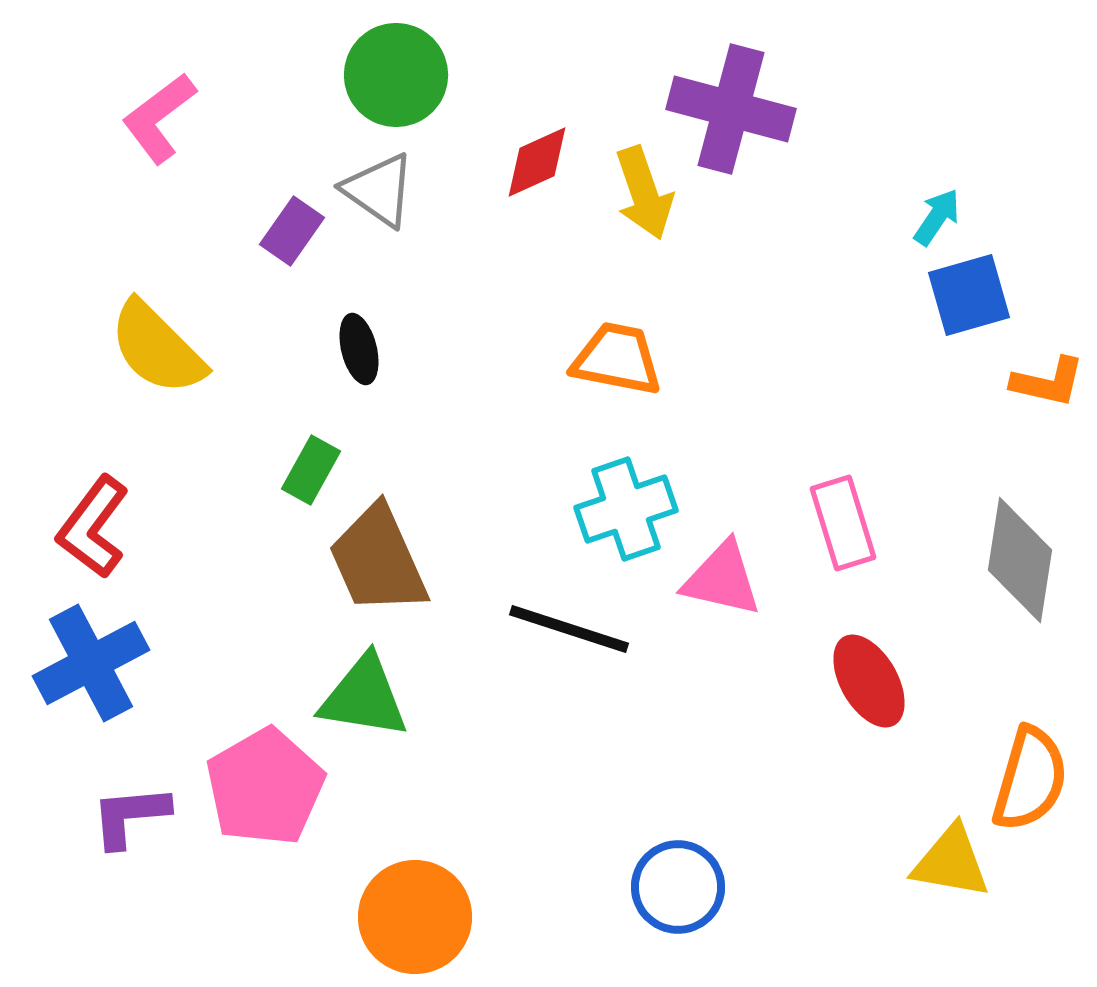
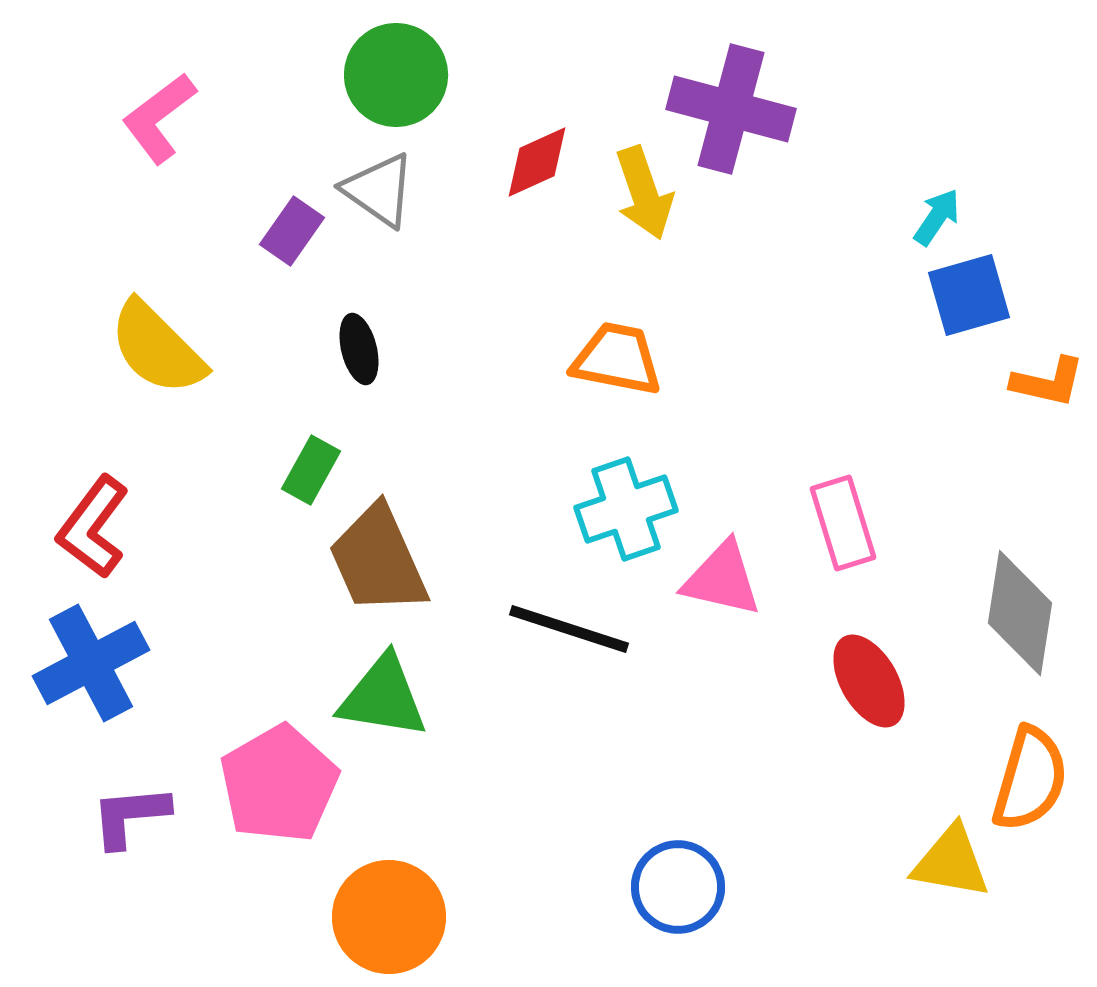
gray diamond: moved 53 px down
green triangle: moved 19 px right
pink pentagon: moved 14 px right, 3 px up
orange circle: moved 26 px left
